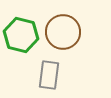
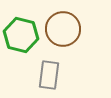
brown circle: moved 3 px up
